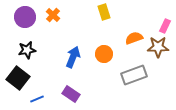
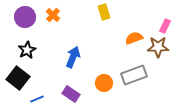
black star: rotated 18 degrees counterclockwise
orange circle: moved 29 px down
